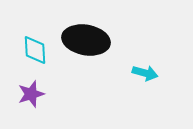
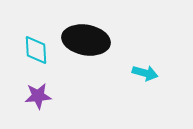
cyan diamond: moved 1 px right
purple star: moved 7 px right, 2 px down; rotated 12 degrees clockwise
